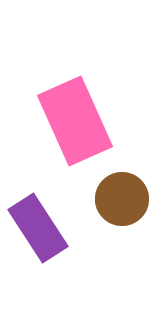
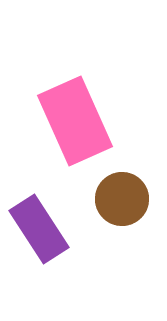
purple rectangle: moved 1 px right, 1 px down
